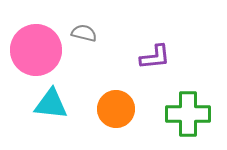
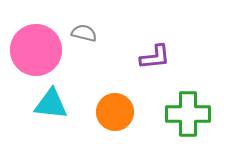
orange circle: moved 1 px left, 3 px down
